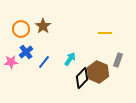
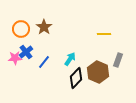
brown star: moved 1 px right, 1 px down
yellow line: moved 1 px left, 1 px down
pink star: moved 4 px right, 4 px up
black diamond: moved 6 px left
